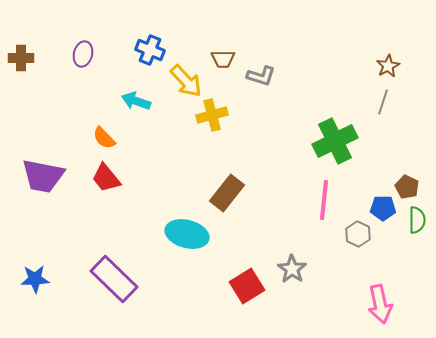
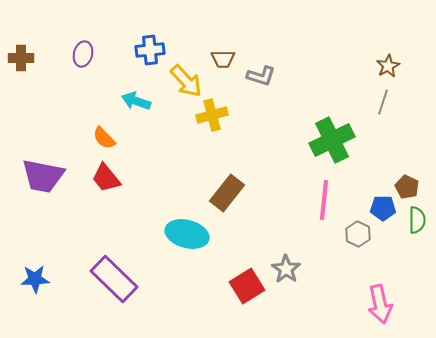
blue cross: rotated 28 degrees counterclockwise
green cross: moved 3 px left, 1 px up
gray star: moved 6 px left
